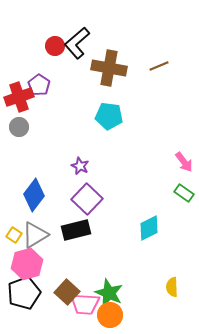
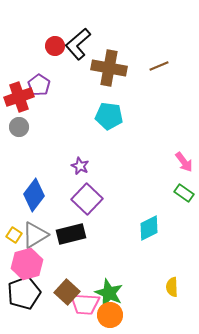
black L-shape: moved 1 px right, 1 px down
black rectangle: moved 5 px left, 4 px down
